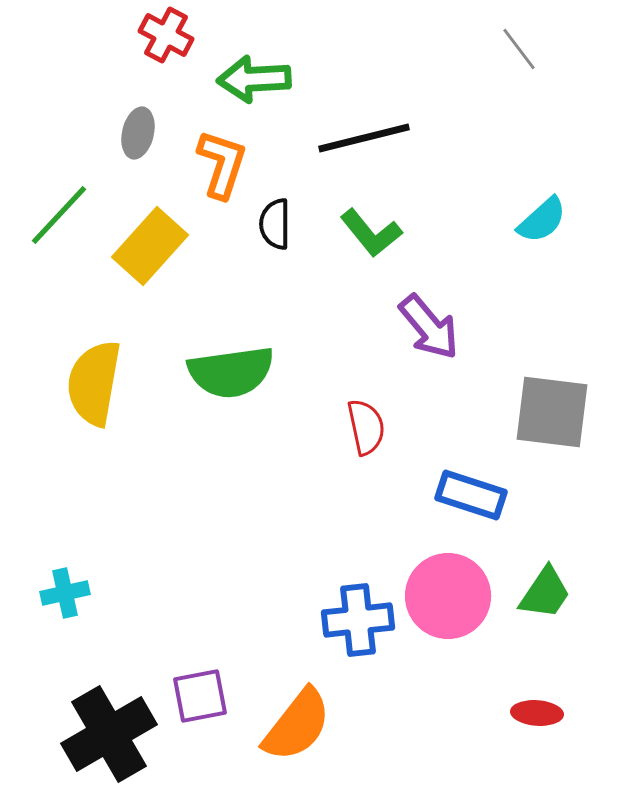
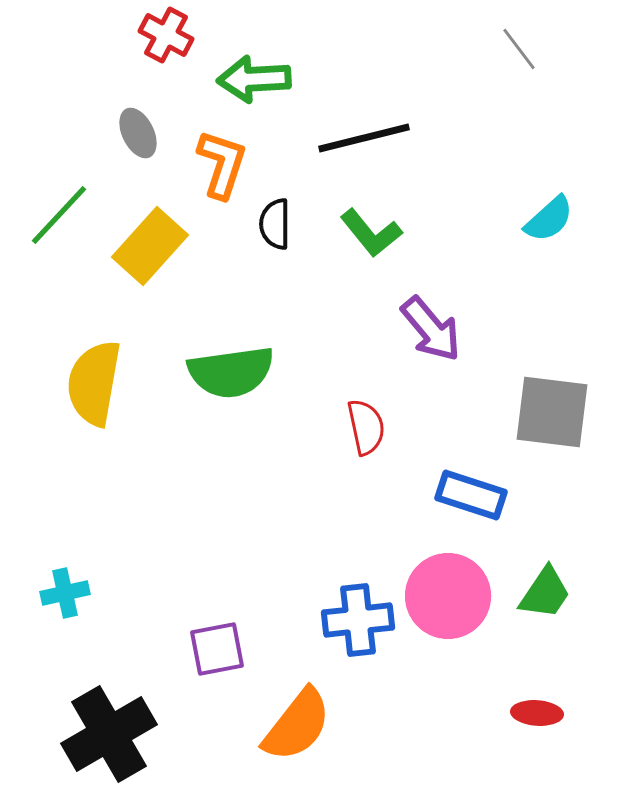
gray ellipse: rotated 39 degrees counterclockwise
cyan semicircle: moved 7 px right, 1 px up
purple arrow: moved 2 px right, 2 px down
purple square: moved 17 px right, 47 px up
